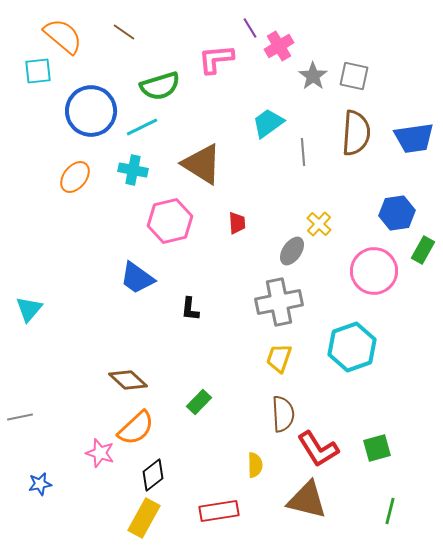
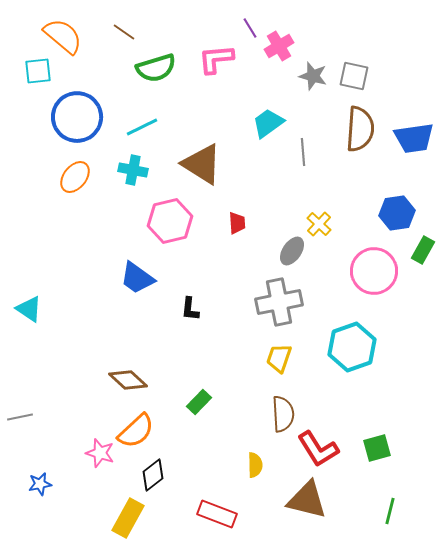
gray star at (313, 76): rotated 20 degrees counterclockwise
green semicircle at (160, 86): moved 4 px left, 18 px up
blue circle at (91, 111): moved 14 px left, 6 px down
brown semicircle at (356, 133): moved 4 px right, 4 px up
cyan triangle at (29, 309): rotated 36 degrees counterclockwise
orange semicircle at (136, 428): moved 3 px down
red rectangle at (219, 511): moved 2 px left, 3 px down; rotated 30 degrees clockwise
yellow rectangle at (144, 518): moved 16 px left
